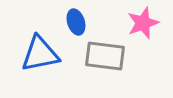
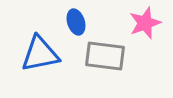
pink star: moved 2 px right
